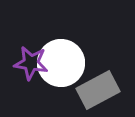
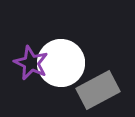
purple star: rotated 16 degrees clockwise
